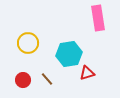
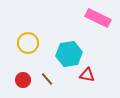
pink rectangle: rotated 55 degrees counterclockwise
red triangle: moved 2 px down; rotated 28 degrees clockwise
